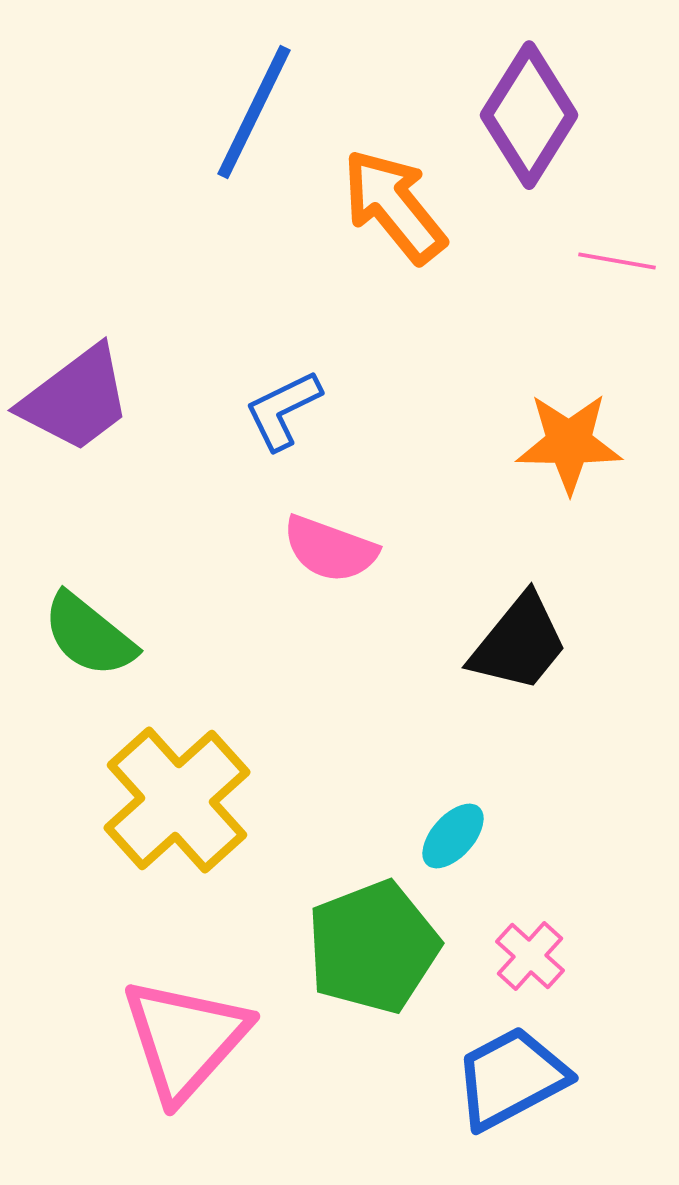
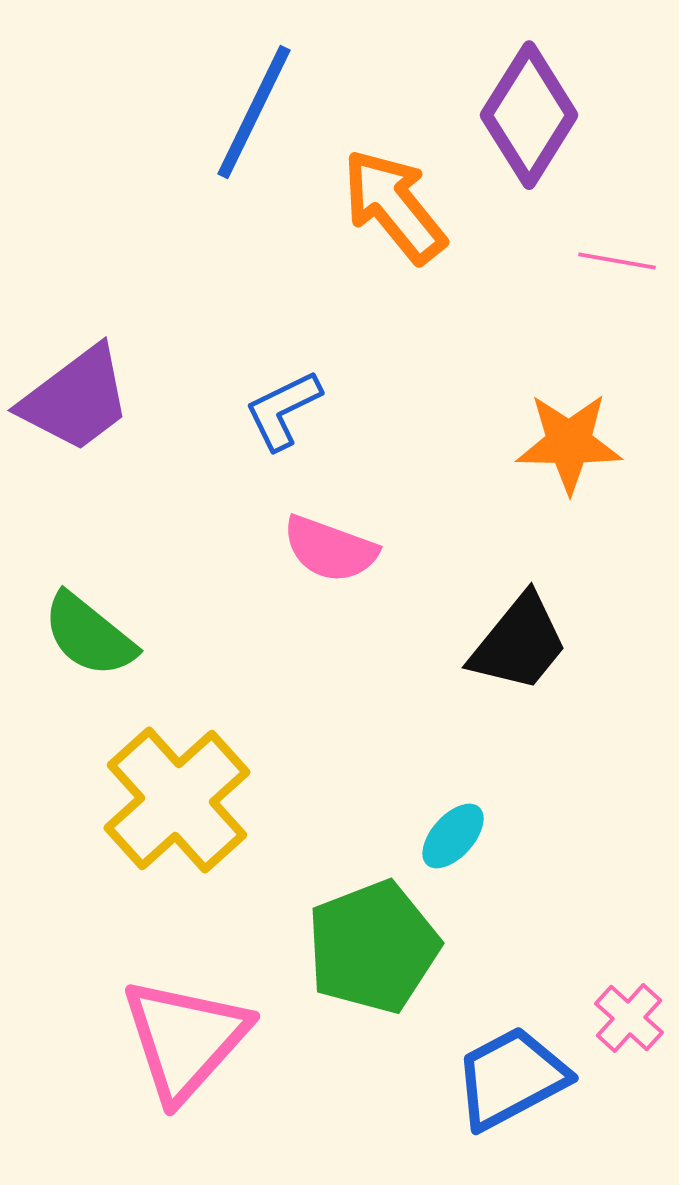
pink cross: moved 99 px right, 62 px down
